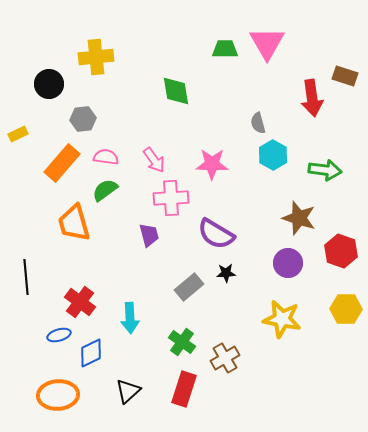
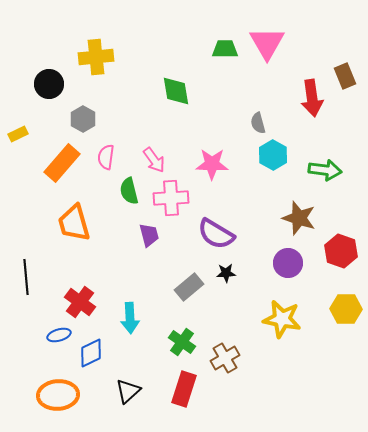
brown rectangle: rotated 50 degrees clockwise
gray hexagon: rotated 25 degrees counterclockwise
pink semicircle: rotated 90 degrees counterclockwise
green semicircle: moved 24 px right, 1 px down; rotated 68 degrees counterclockwise
